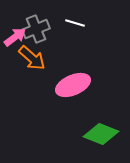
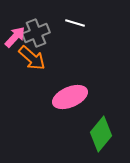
gray cross: moved 4 px down
pink arrow: rotated 10 degrees counterclockwise
pink ellipse: moved 3 px left, 12 px down
green diamond: rotated 72 degrees counterclockwise
